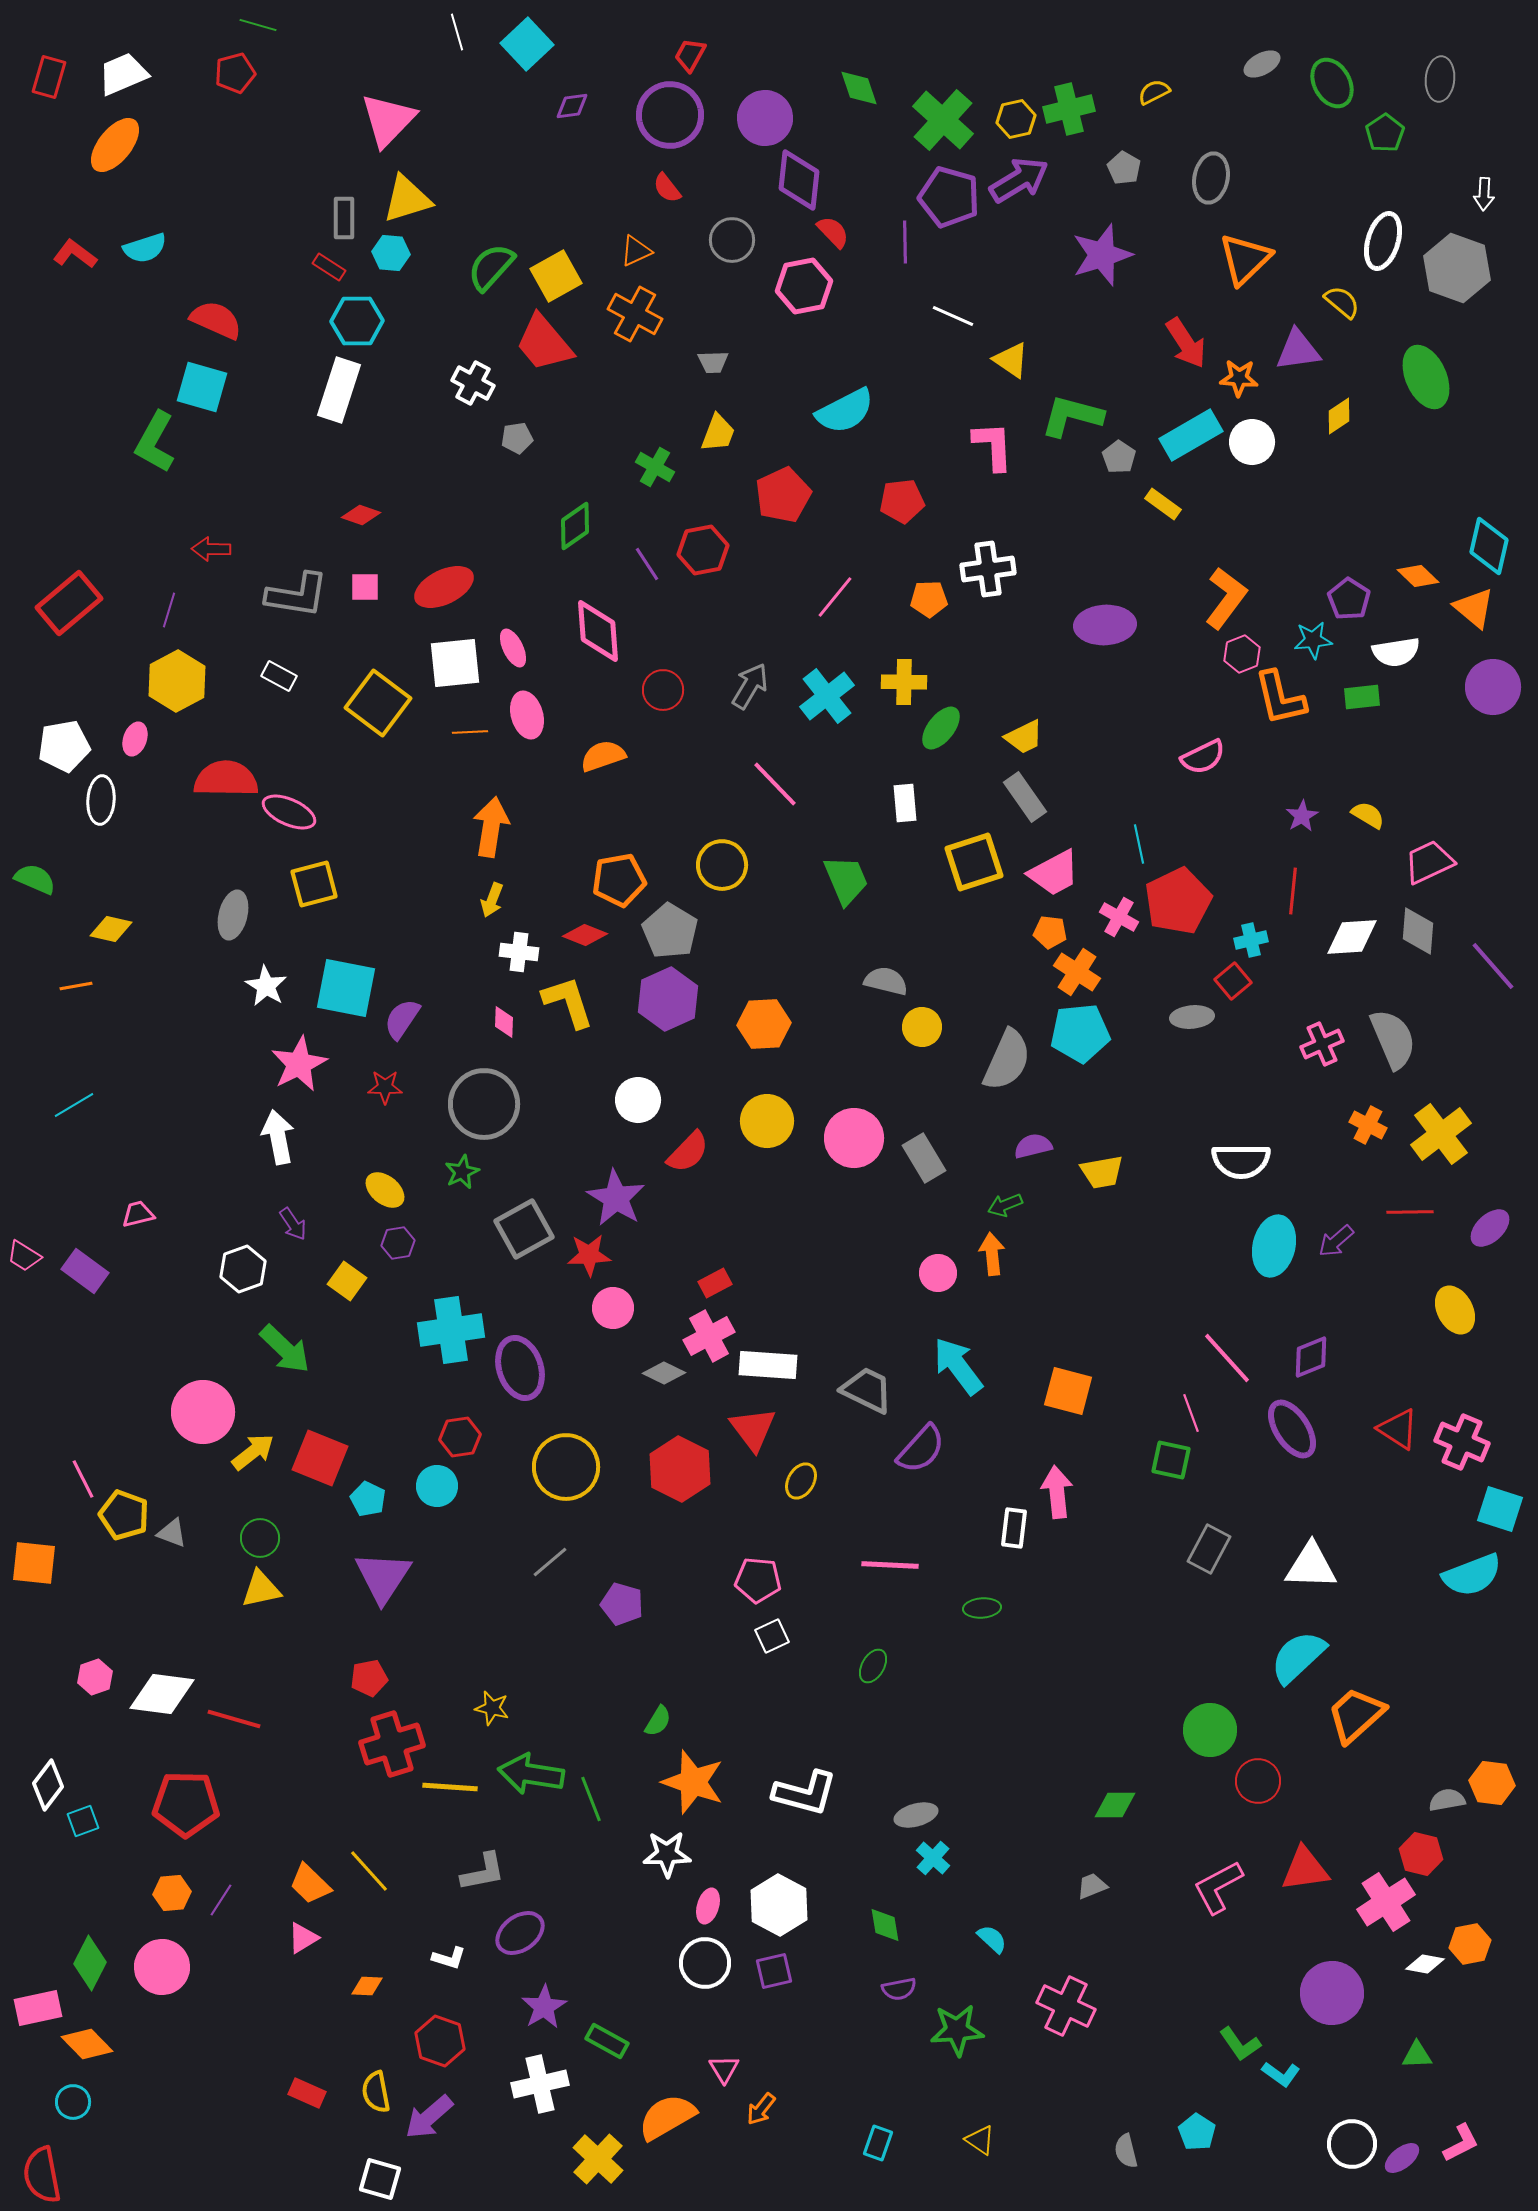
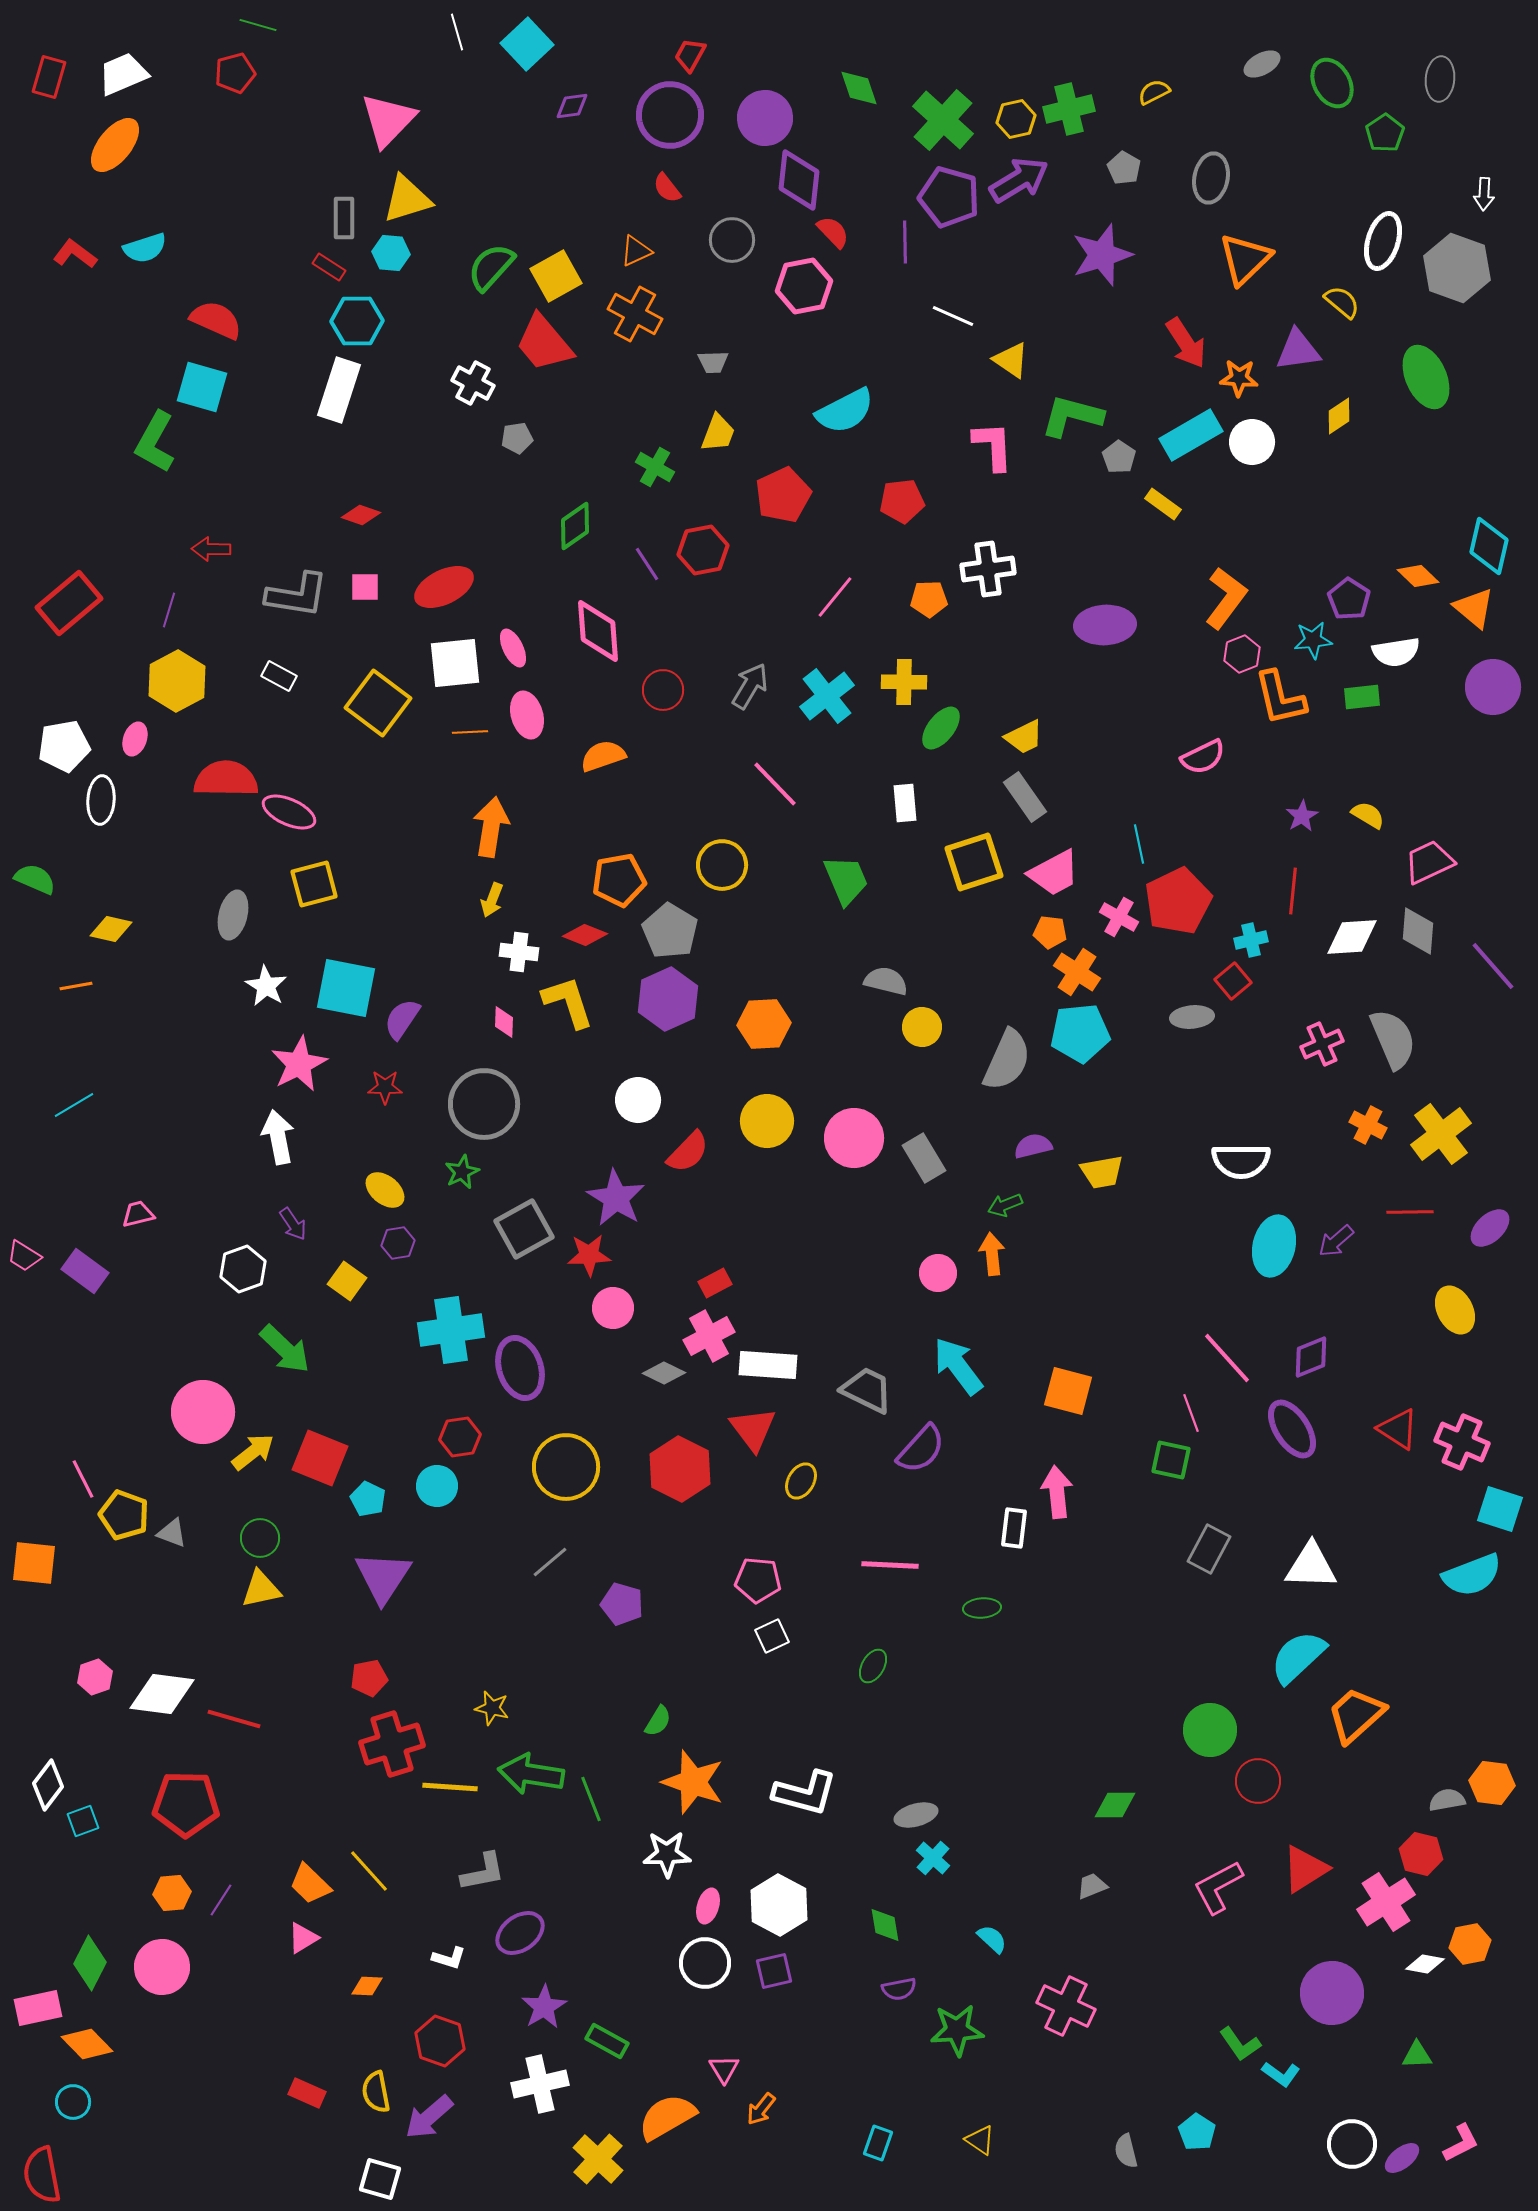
red triangle at (1305, 1869): rotated 24 degrees counterclockwise
